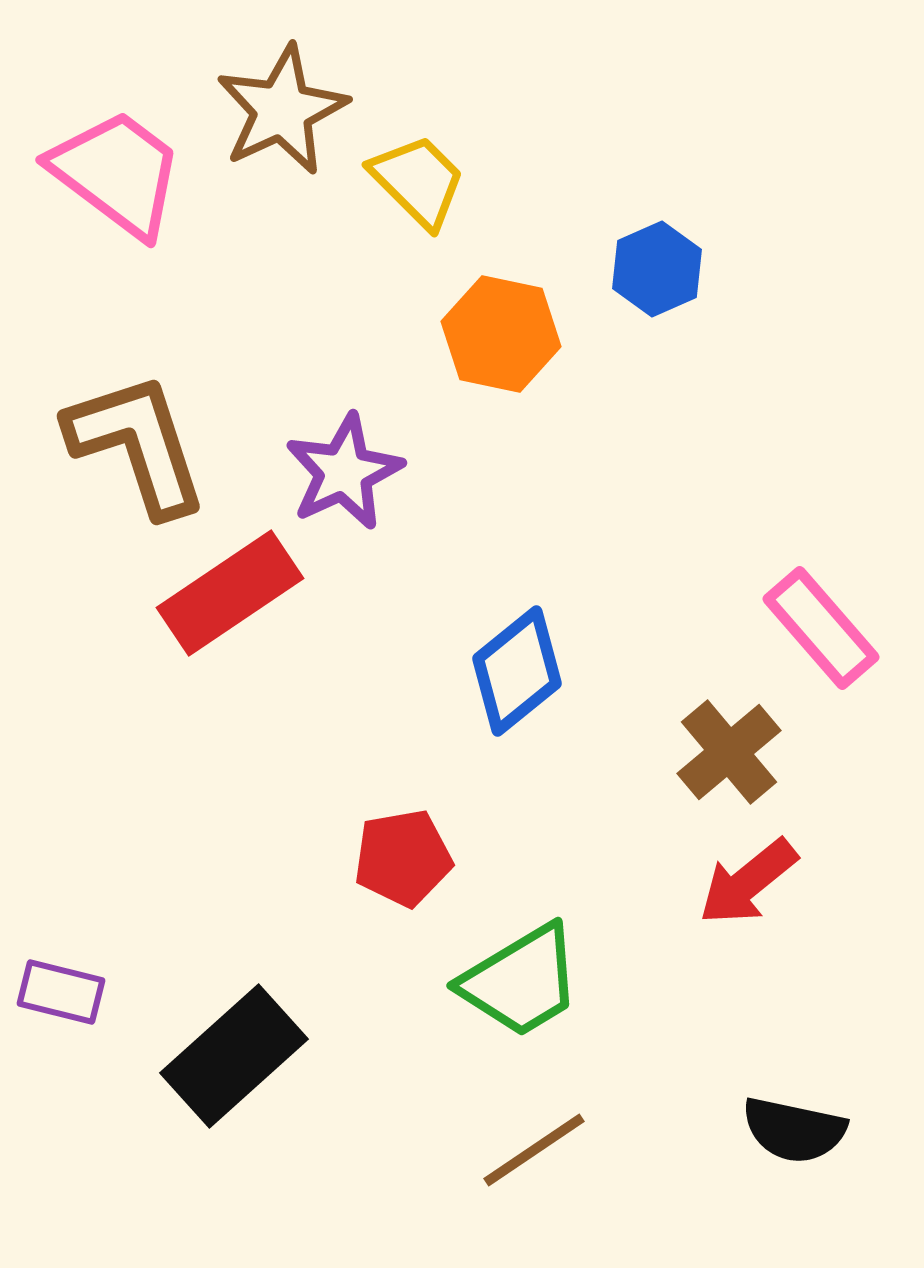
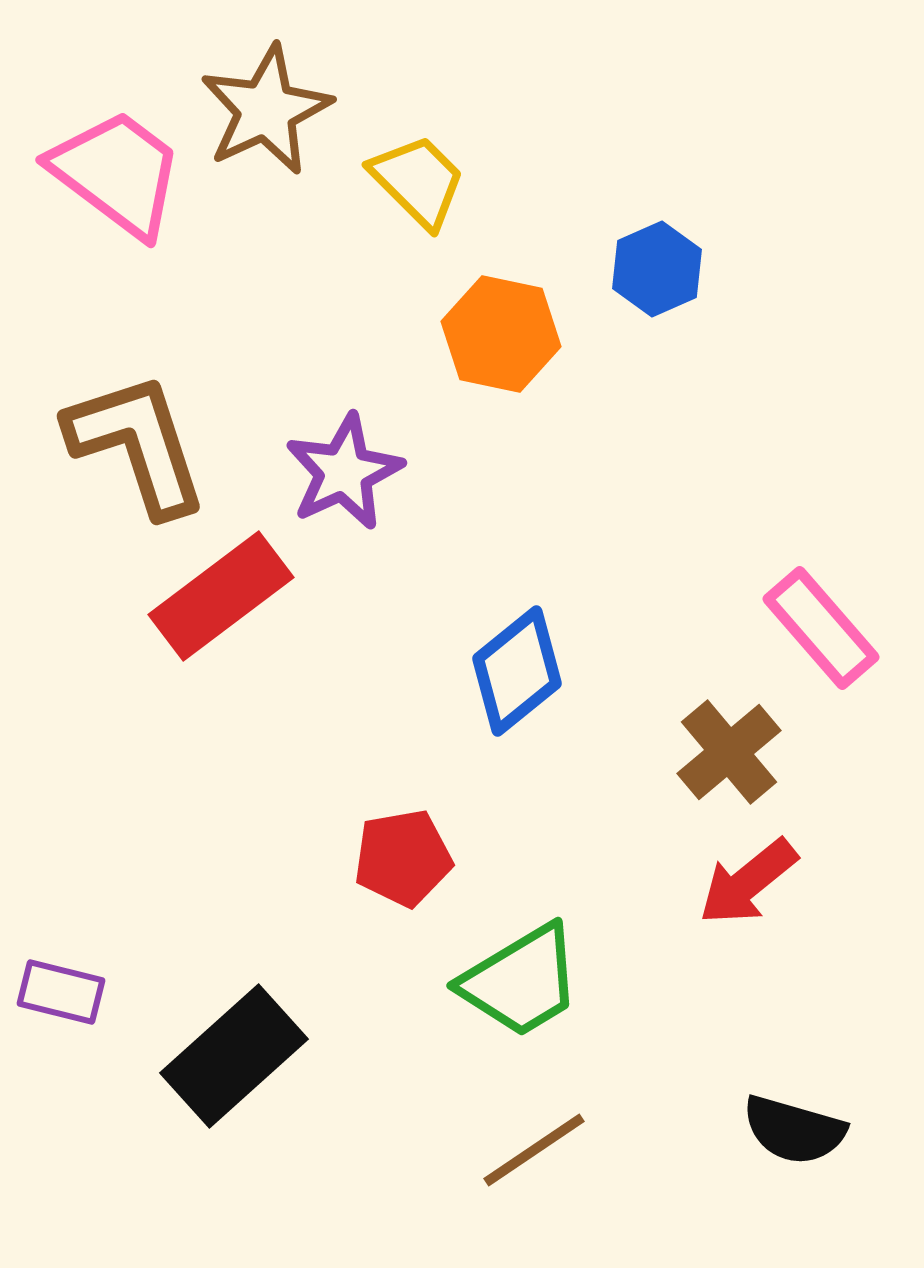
brown star: moved 16 px left
red rectangle: moved 9 px left, 3 px down; rotated 3 degrees counterclockwise
black semicircle: rotated 4 degrees clockwise
